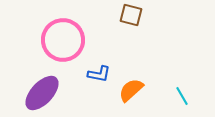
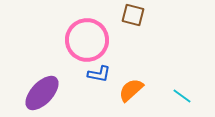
brown square: moved 2 px right
pink circle: moved 24 px right
cyan line: rotated 24 degrees counterclockwise
